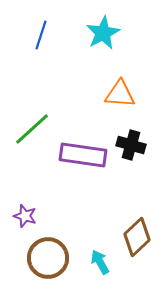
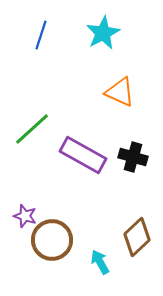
orange triangle: moved 2 px up; rotated 20 degrees clockwise
black cross: moved 2 px right, 12 px down
purple rectangle: rotated 21 degrees clockwise
brown circle: moved 4 px right, 18 px up
